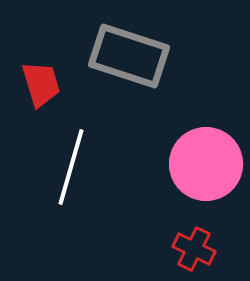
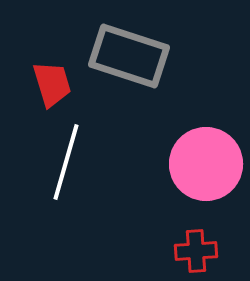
red trapezoid: moved 11 px right
white line: moved 5 px left, 5 px up
red cross: moved 2 px right, 2 px down; rotated 30 degrees counterclockwise
